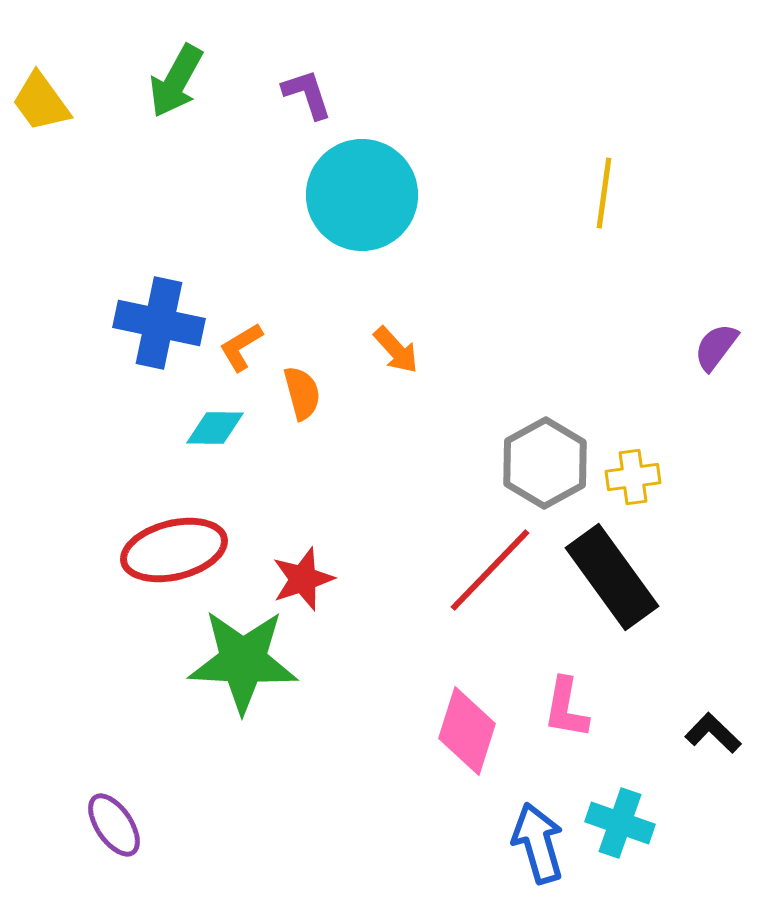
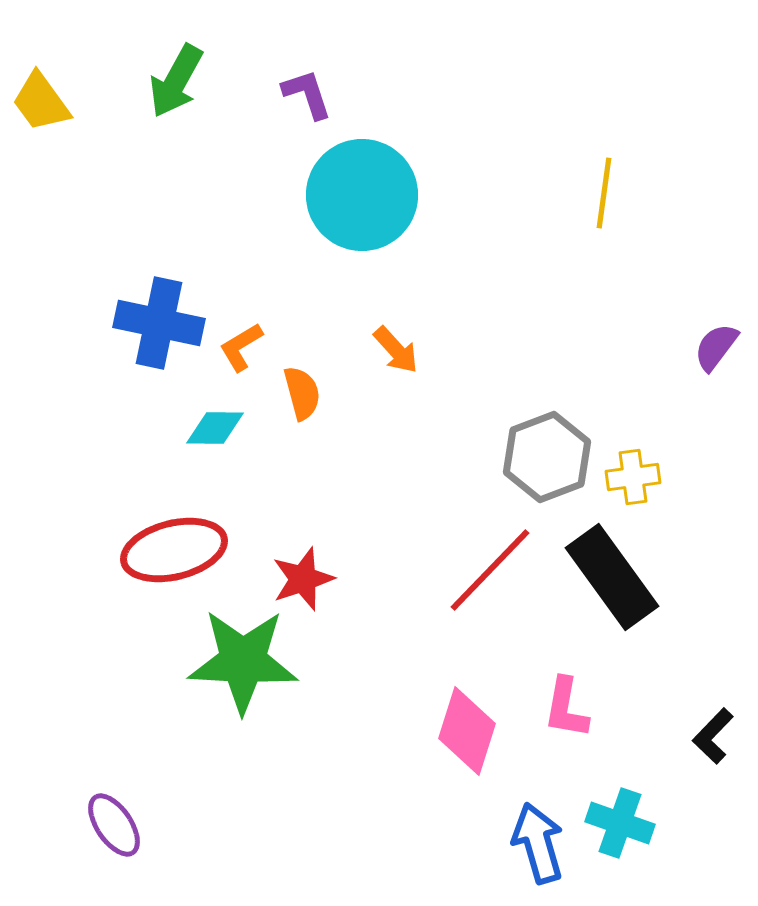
gray hexagon: moved 2 px right, 6 px up; rotated 8 degrees clockwise
black L-shape: moved 3 px down; rotated 90 degrees counterclockwise
